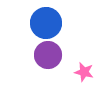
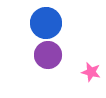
pink star: moved 7 px right
